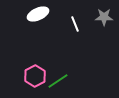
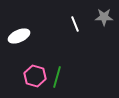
white ellipse: moved 19 px left, 22 px down
pink hexagon: rotated 15 degrees counterclockwise
green line: moved 1 px left, 4 px up; rotated 40 degrees counterclockwise
